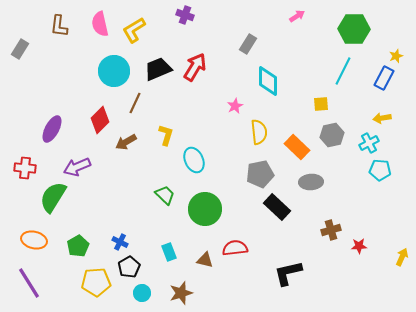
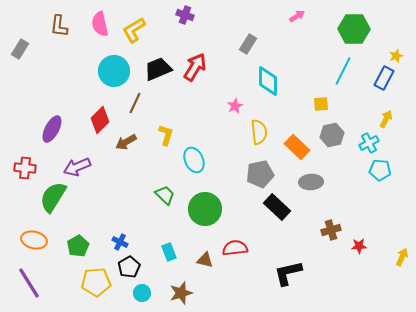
yellow arrow at (382, 118): moved 4 px right, 1 px down; rotated 126 degrees clockwise
